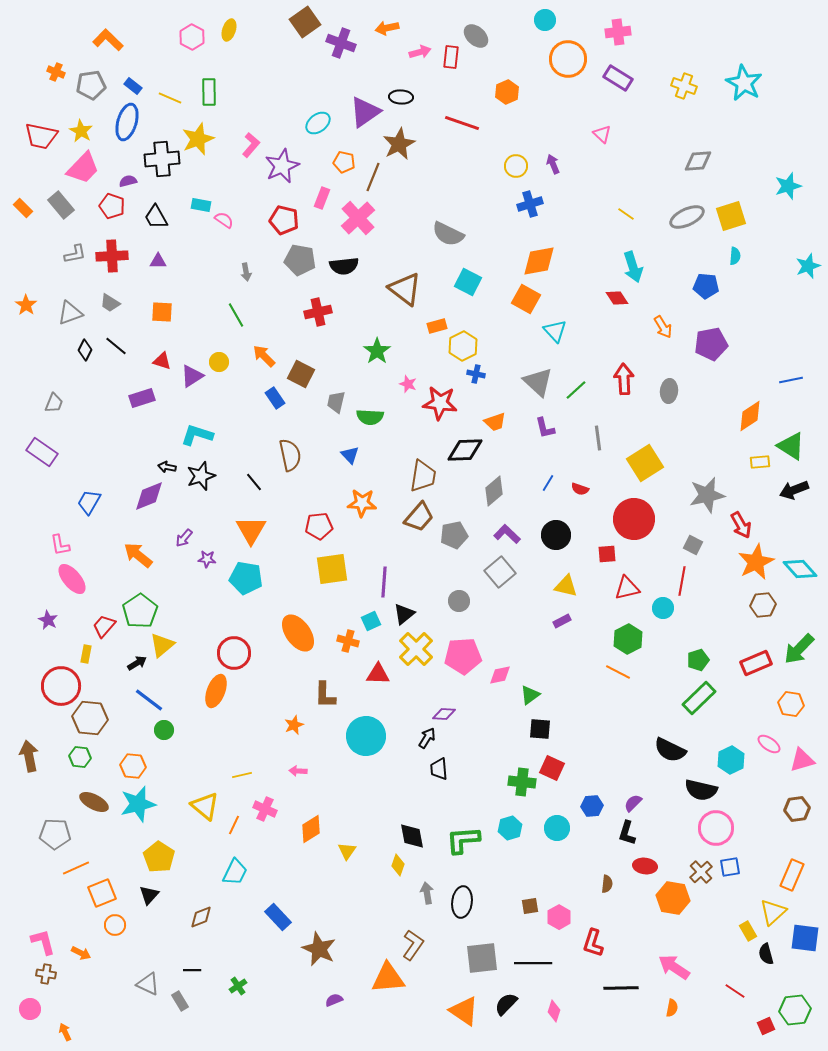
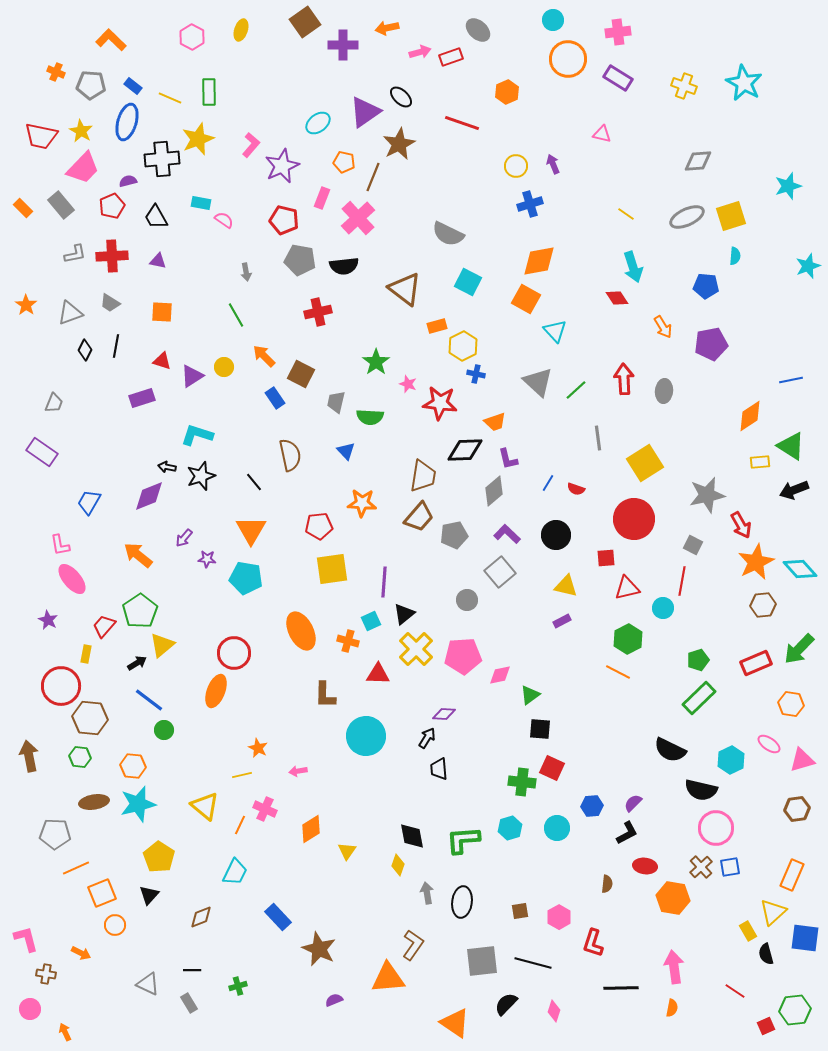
cyan circle at (545, 20): moved 8 px right
yellow ellipse at (229, 30): moved 12 px right
gray ellipse at (476, 36): moved 2 px right, 6 px up
orange L-shape at (108, 40): moved 3 px right
purple cross at (341, 43): moved 2 px right, 2 px down; rotated 20 degrees counterclockwise
red rectangle at (451, 57): rotated 65 degrees clockwise
gray pentagon at (91, 85): rotated 12 degrees clockwise
black ellipse at (401, 97): rotated 40 degrees clockwise
pink triangle at (602, 134): rotated 30 degrees counterclockwise
cyan rectangle at (201, 205): moved 2 px up
red pentagon at (112, 206): rotated 30 degrees clockwise
purple triangle at (158, 261): rotated 12 degrees clockwise
black line at (116, 346): rotated 60 degrees clockwise
green star at (377, 351): moved 1 px left, 11 px down
yellow circle at (219, 362): moved 5 px right, 5 px down
gray ellipse at (669, 391): moved 5 px left
purple L-shape at (545, 428): moved 37 px left, 31 px down
blue triangle at (350, 455): moved 4 px left, 4 px up
red semicircle at (580, 489): moved 4 px left
red square at (607, 554): moved 1 px left, 4 px down
gray circle at (459, 601): moved 8 px right, 1 px up
orange ellipse at (298, 633): moved 3 px right, 2 px up; rotated 9 degrees clockwise
orange star at (294, 725): moved 36 px left, 23 px down; rotated 24 degrees counterclockwise
pink arrow at (298, 771): rotated 12 degrees counterclockwise
brown ellipse at (94, 802): rotated 36 degrees counterclockwise
orange line at (234, 825): moved 6 px right
black L-shape at (627, 833): rotated 135 degrees counterclockwise
brown cross at (701, 872): moved 5 px up
brown square at (530, 906): moved 10 px left, 5 px down
pink L-shape at (43, 942): moved 17 px left, 3 px up
gray square at (482, 958): moved 3 px down
black line at (533, 963): rotated 15 degrees clockwise
pink arrow at (674, 967): rotated 48 degrees clockwise
green cross at (238, 986): rotated 18 degrees clockwise
gray rectangle at (180, 1001): moved 9 px right, 2 px down
orange triangle at (464, 1011): moved 9 px left, 12 px down
